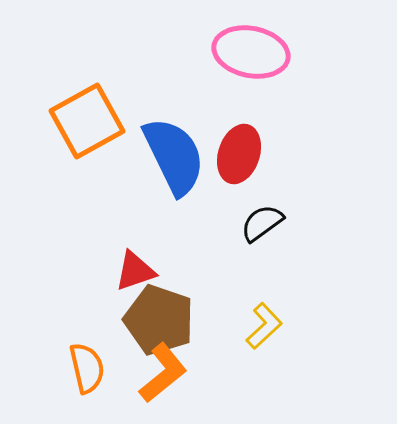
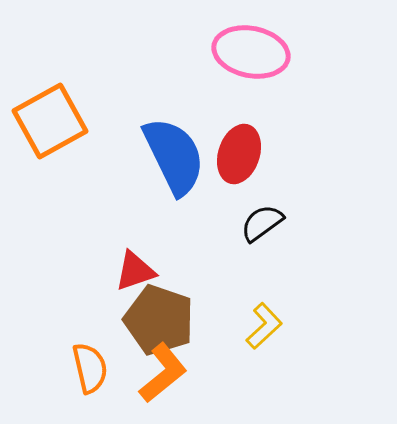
orange square: moved 37 px left
orange semicircle: moved 3 px right
